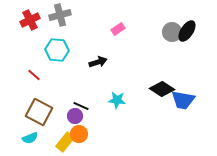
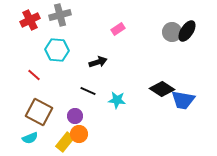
black line: moved 7 px right, 15 px up
